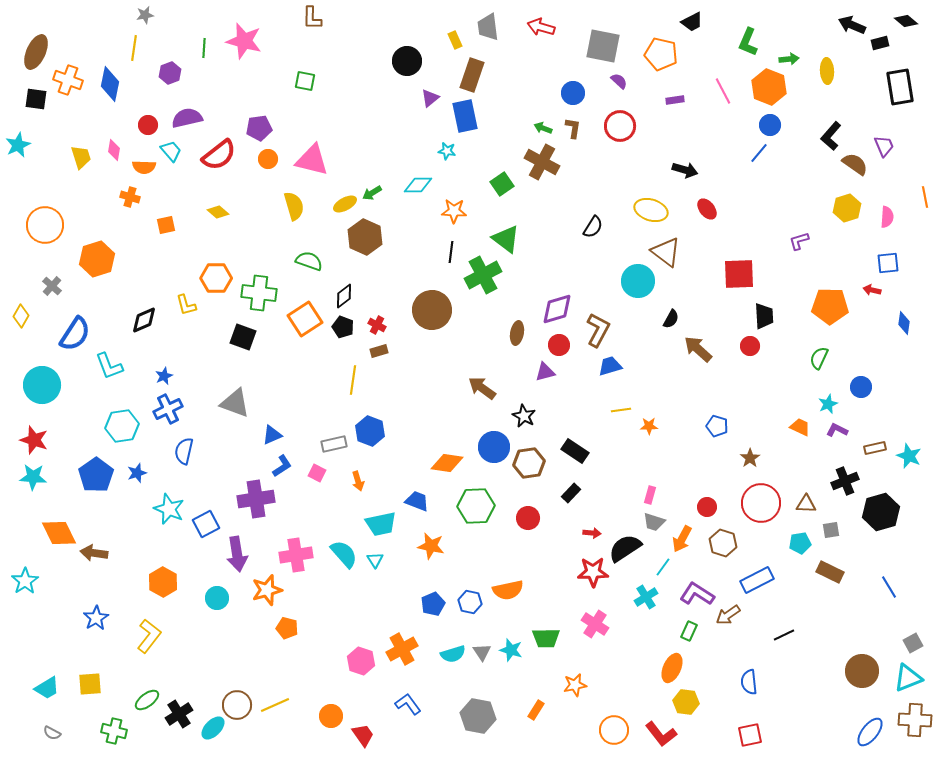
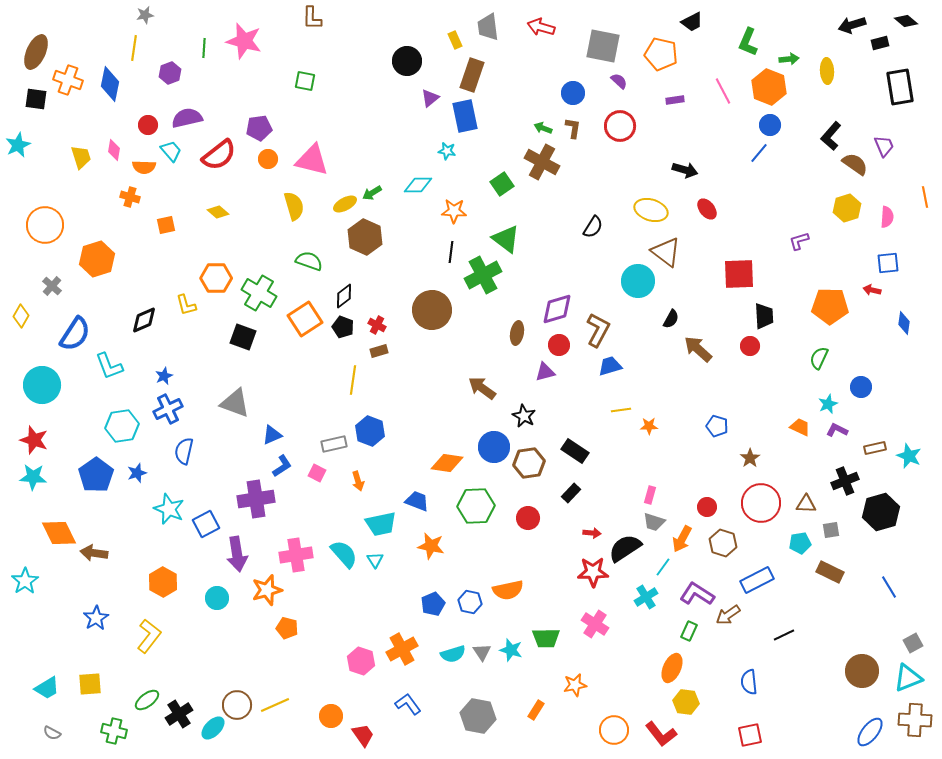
black arrow at (852, 25): rotated 40 degrees counterclockwise
green cross at (259, 293): rotated 24 degrees clockwise
